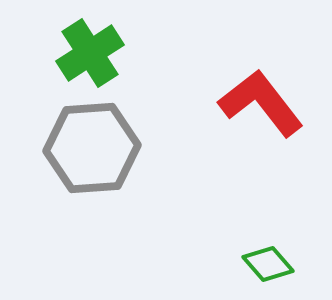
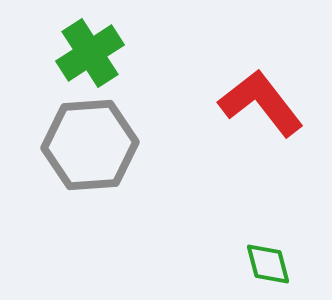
gray hexagon: moved 2 px left, 3 px up
green diamond: rotated 27 degrees clockwise
